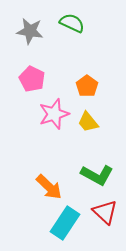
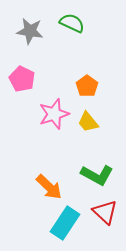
pink pentagon: moved 10 px left
